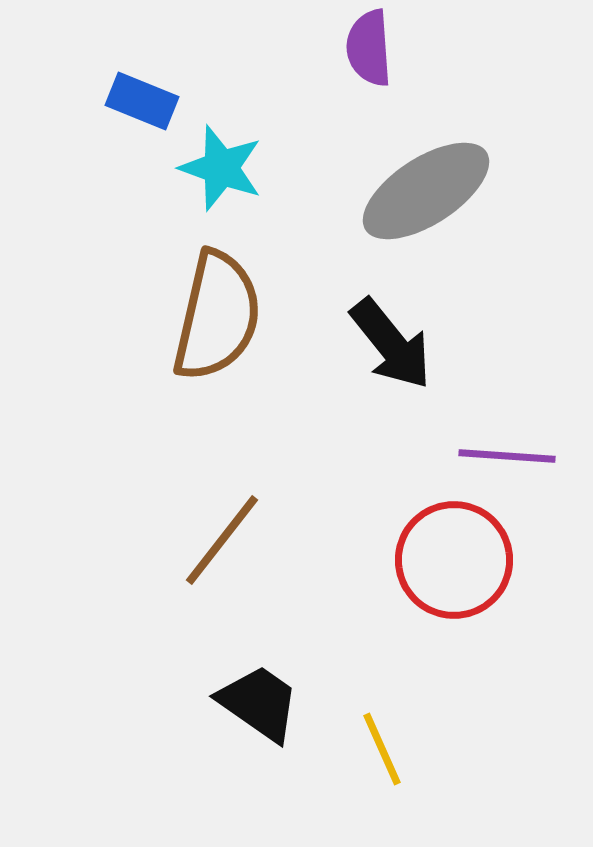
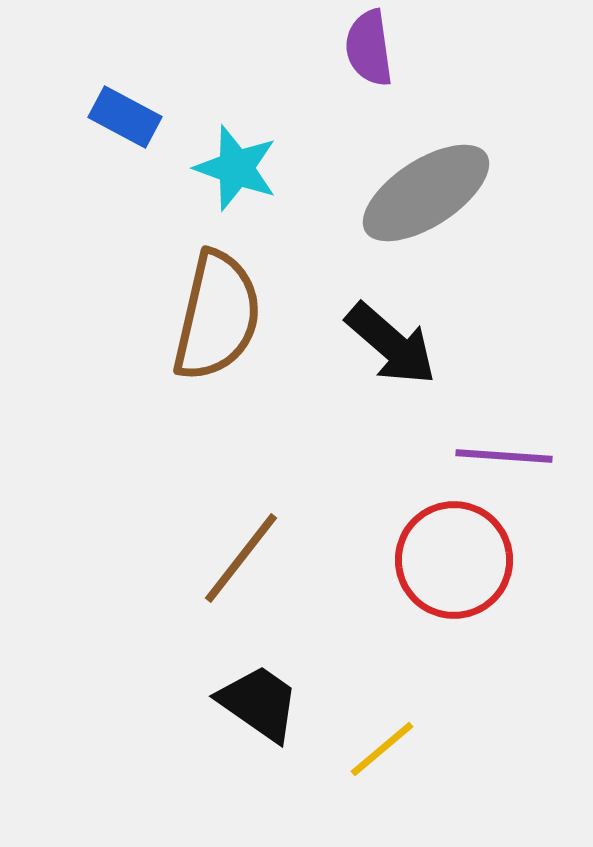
purple semicircle: rotated 4 degrees counterclockwise
blue rectangle: moved 17 px left, 16 px down; rotated 6 degrees clockwise
cyan star: moved 15 px right
gray ellipse: moved 2 px down
black arrow: rotated 10 degrees counterclockwise
purple line: moved 3 px left
brown line: moved 19 px right, 18 px down
yellow line: rotated 74 degrees clockwise
